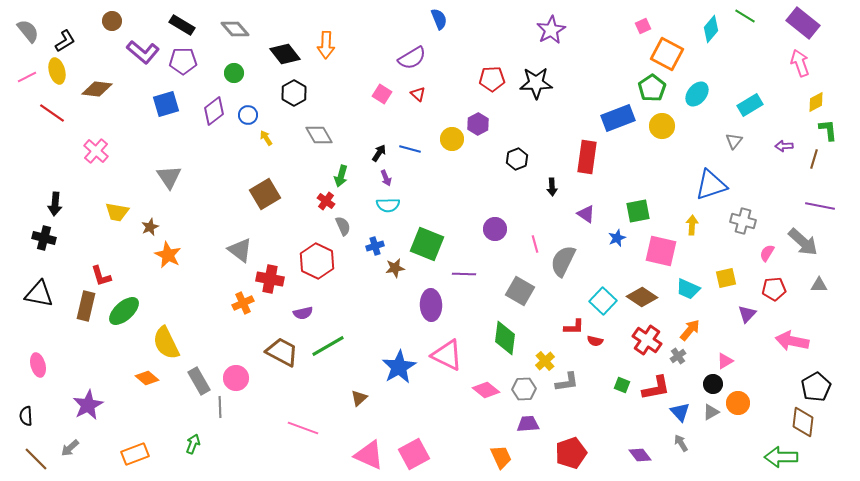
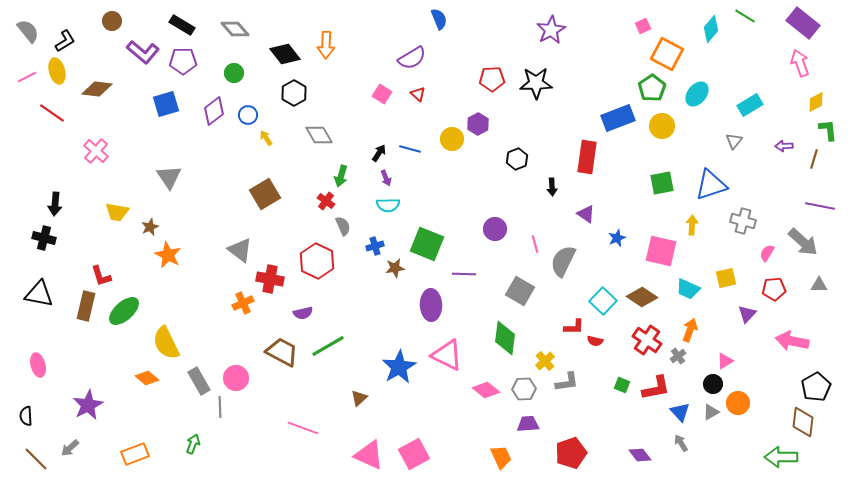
green square at (638, 211): moved 24 px right, 28 px up
orange arrow at (690, 330): rotated 20 degrees counterclockwise
